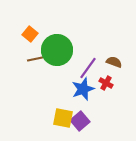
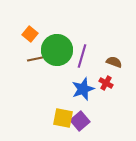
purple line: moved 6 px left, 12 px up; rotated 20 degrees counterclockwise
